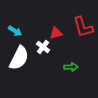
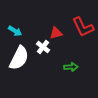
red L-shape: rotated 10 degrees counterclockwise
